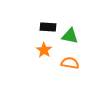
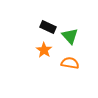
black rectangle: rotated 21 degrees clockwise
green triangle: rotated 36 degrees clockwise
